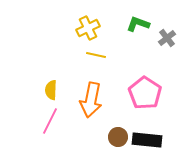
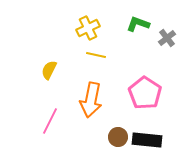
yellow semicircle: moved 2 px left, 20 px up; rotated 24 degrees clockwise
